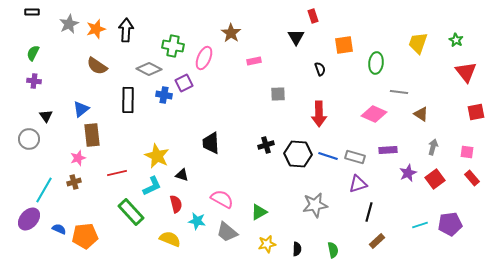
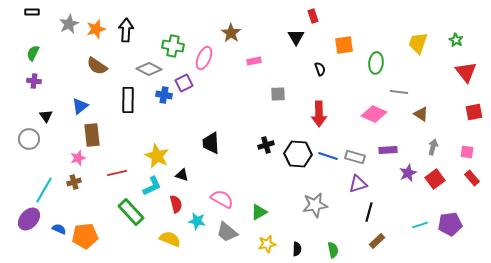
blue triangle at (81, 109): moved 1 px left, 3 px up
red square at (476, 112): moved 2 px left
